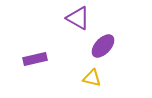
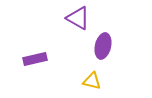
purple ellipse: rotated 30 degrees counterclockwise
yellow triangle: moved 3 px down
